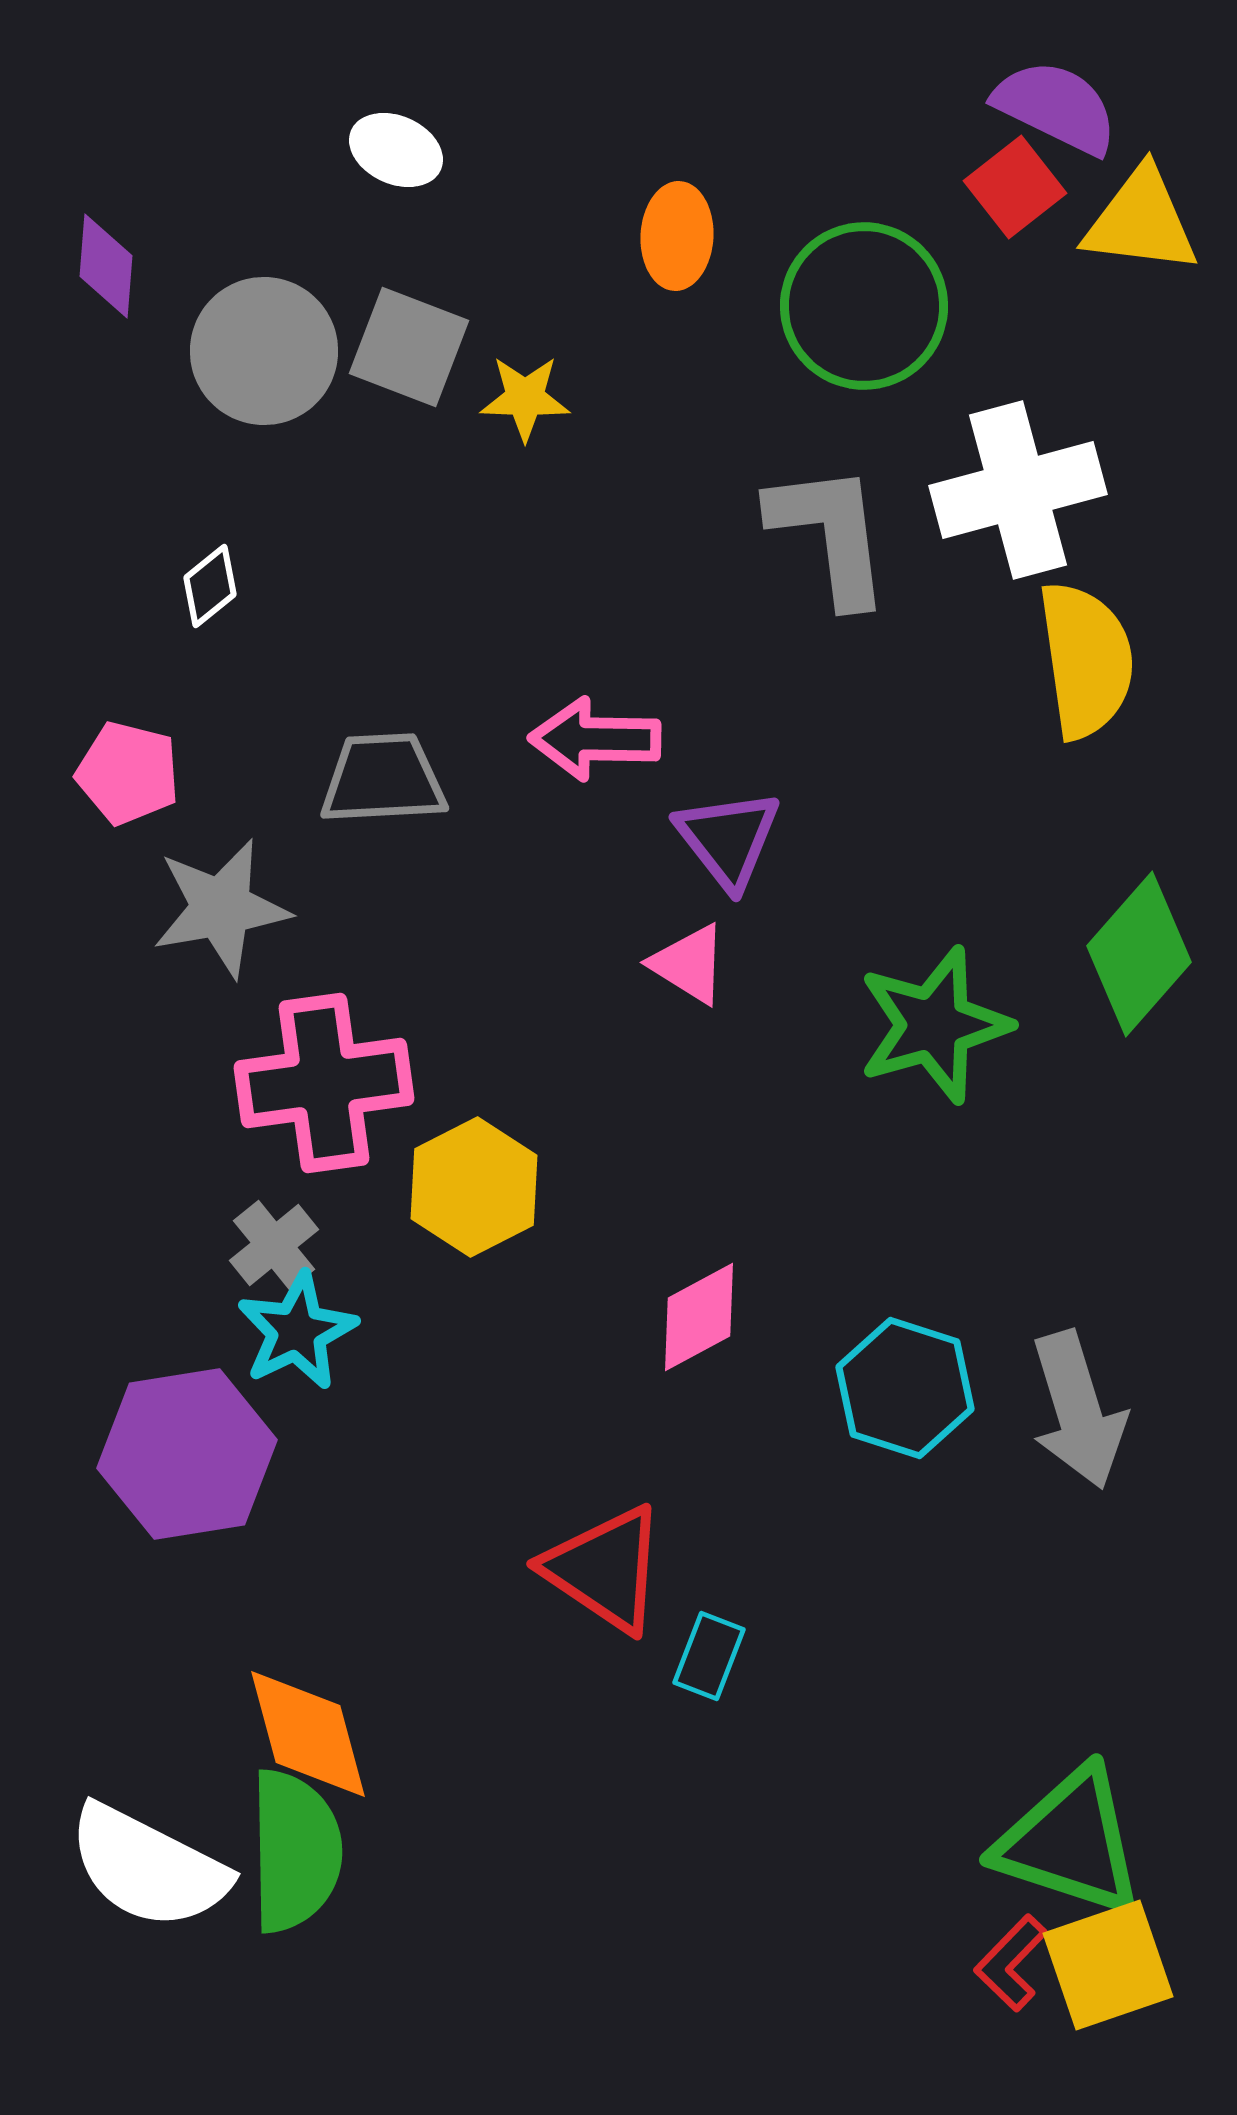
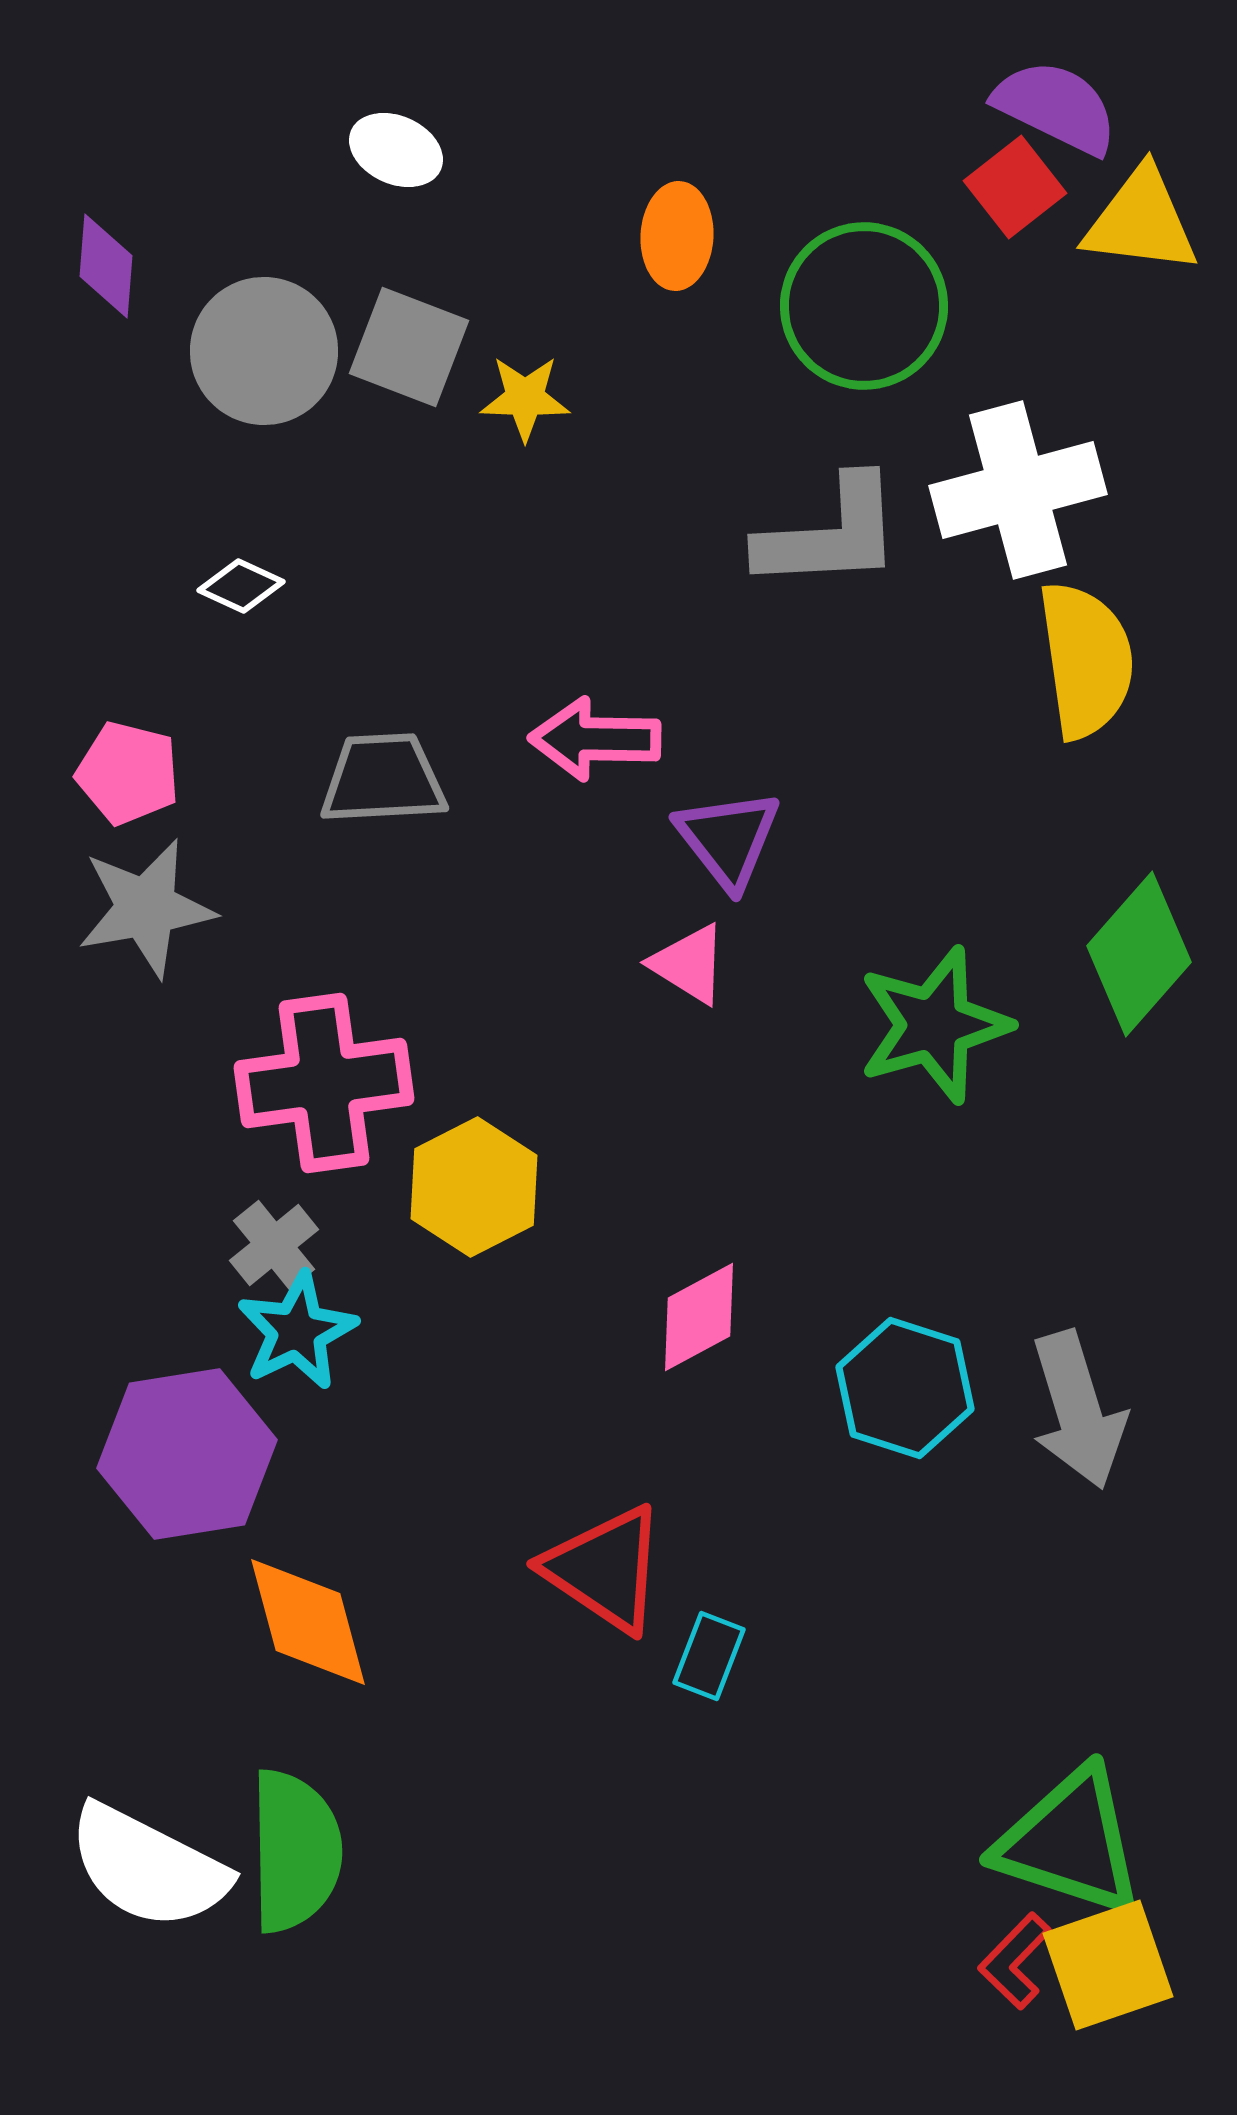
gray L-shape: rotated 94 degrees clockwise
white diamond: moved 31 px right; rotated 64 degrees clockwise
gray star: moved 75 px left
orange diamond: moved 112 px up
red L-shape: moved 4 px right, 2 px up
